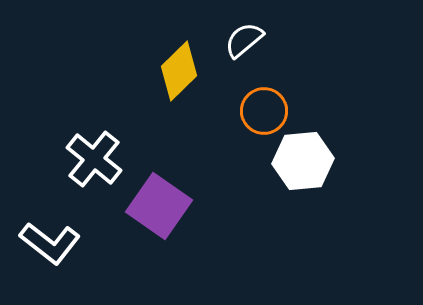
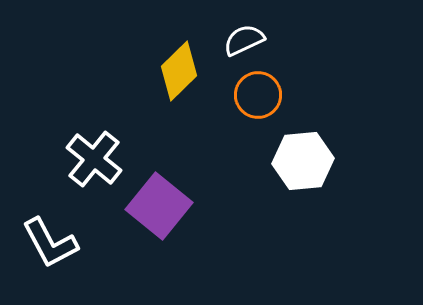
white semicircle: rotated 15 degrees clockwise
orange circle: moved 6 px left, 16 px up
purple square: rotated 4 degrees clockwise
white L-shape: rotated 24 degrees clockwise
